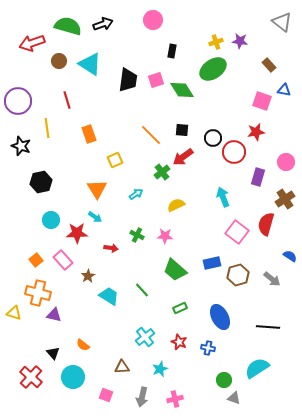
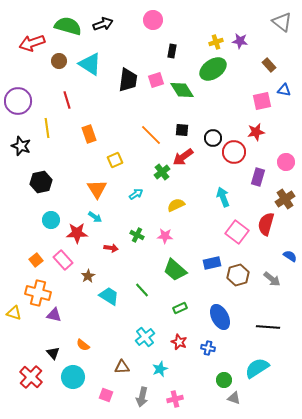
pink square at (262, 101): rotated 30 degrees counterclockwise
